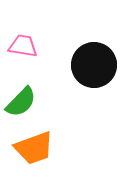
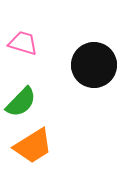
pink trapezoid: moved 3 px up; rotated 8 degrees clockwise
orange trapezoid: moved 1 px left, 2 px up; rotated 12 degrees counterclockwise
